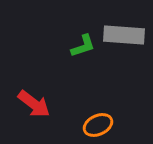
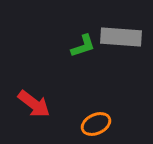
gray rectangle: moved 3 px left, 2 px down
orange ellipse: moved 2 px left, 1 px up
